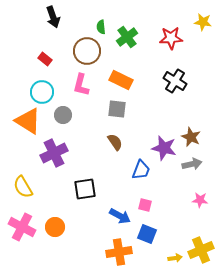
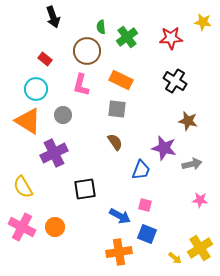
cyan circle: moved 6 px left, 3 px up
brown star: moved 3 px left, 16 px up; rotated 12 degrees counterclockwise
yellow cross: moved 1 px left, 2 px up; rotated 10 degrees counterclockwise
yellow arrow: rotated 48 degrees clockwise
